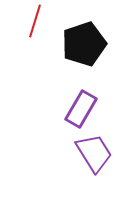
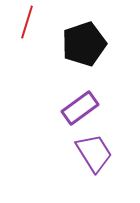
red line: moved 8 px left, 1 px down
purple rectangle: moved 1 px left, 1 px up; rotated 24 degrees clockwise
